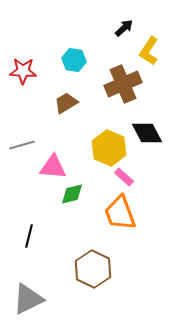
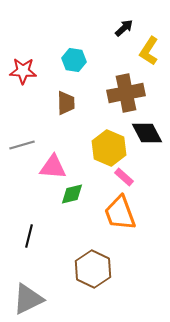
brown cross: moved 3 px right, 9 px down; rotated 12 degrees clockwise
brown trapezoid: rotated 120 degrees clockwise
